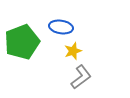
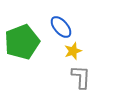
blue ellipse: rotated 40 degrees clockwise
gray L-shape: rotated 50 degrees counterclockwise
